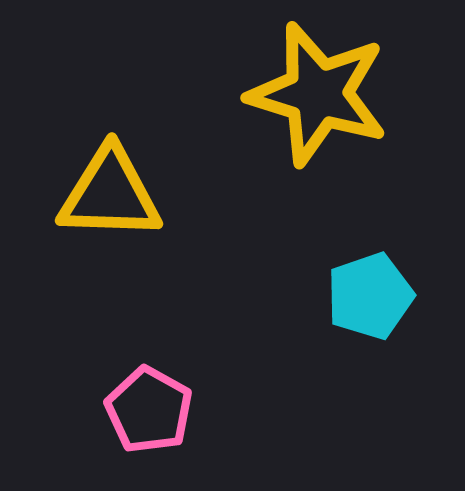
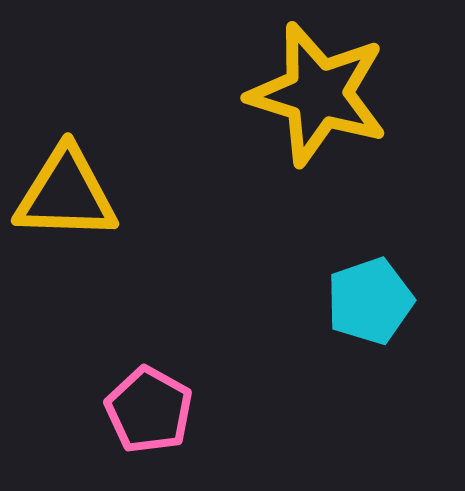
yellow triangle: moved 44 px left
cyan pentagon: moved 5 px down
